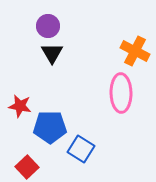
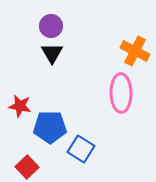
purple circle: moved 3 px right
